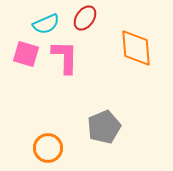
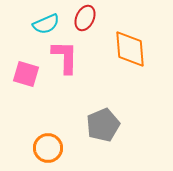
red ellipse: rotated 10 degrees counterclockwise
orange diamond: moved 6 px left, 1 px down
pink square: moved 20 px down
gray pentagon: moved 1 px left, 2 px up
